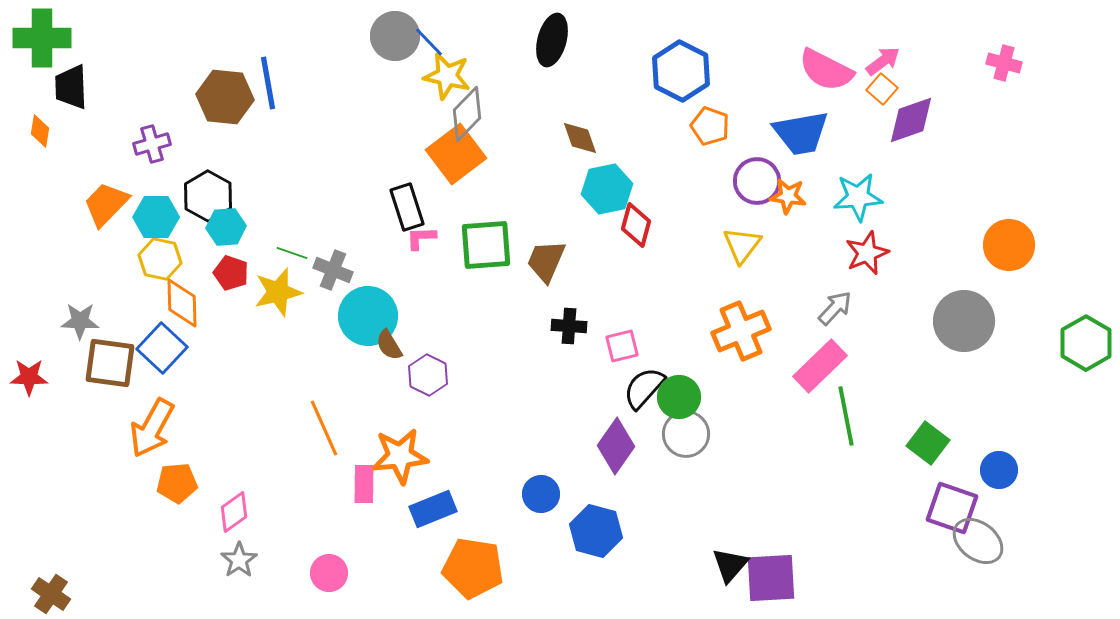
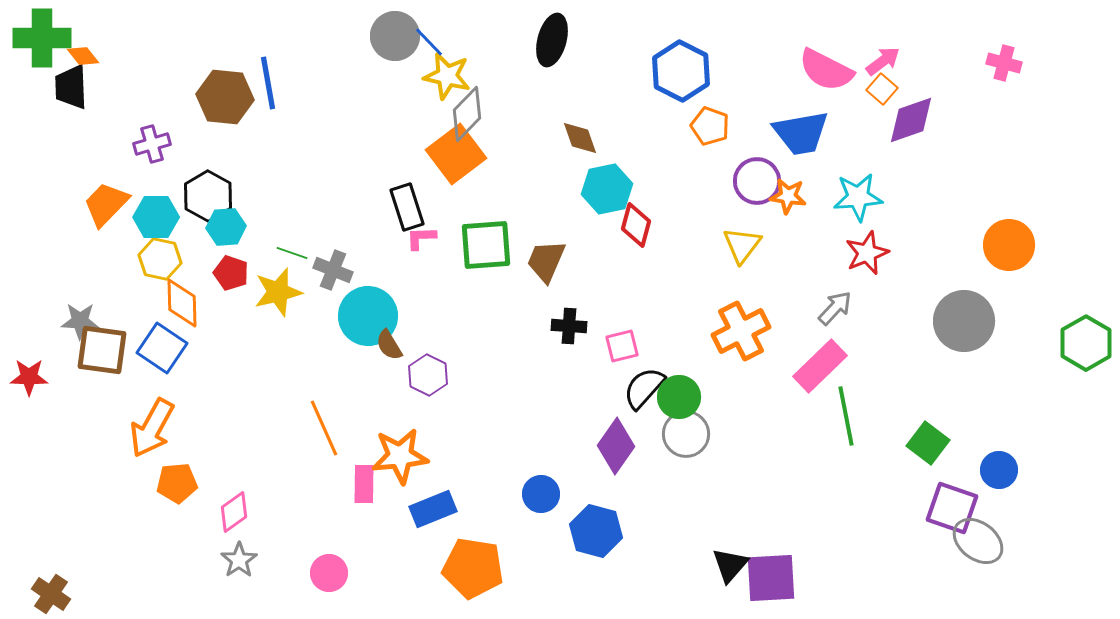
orange diamond at (40, 131): moved 43 px right, 75 px up; rotated 48 degrees counterclockwise
orange cross at (741, 331): rotated 4 degrees counterclockwise
blue square at (162, 348): rotated 9 degrees counterclockwise
brown square at (110, 363): moved 8 px left, 13 px up
